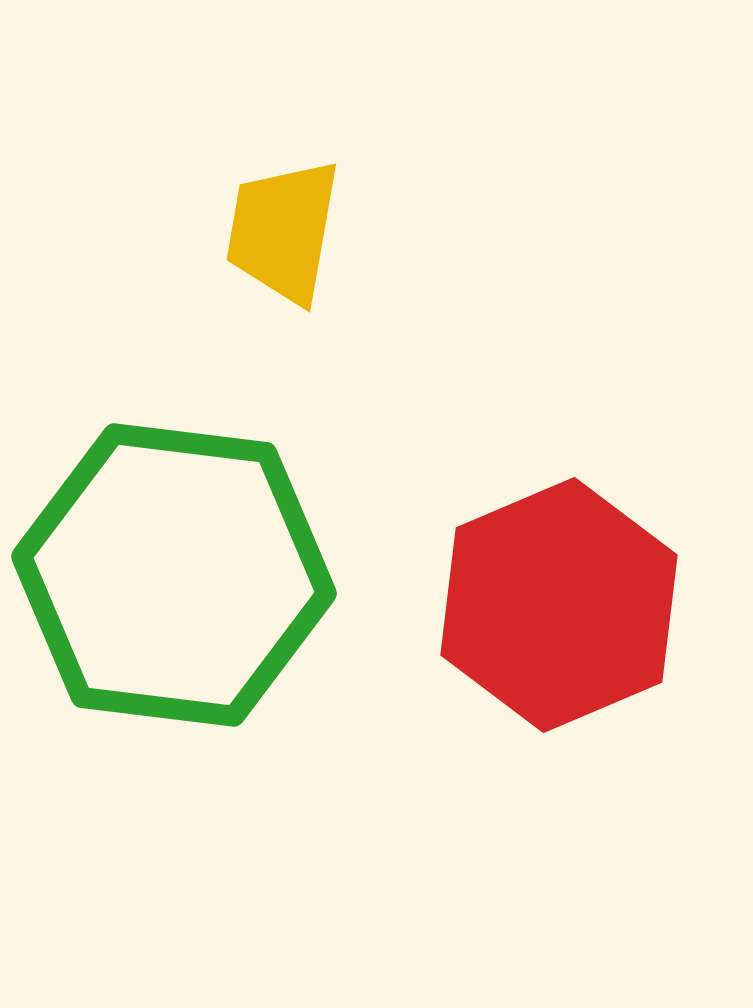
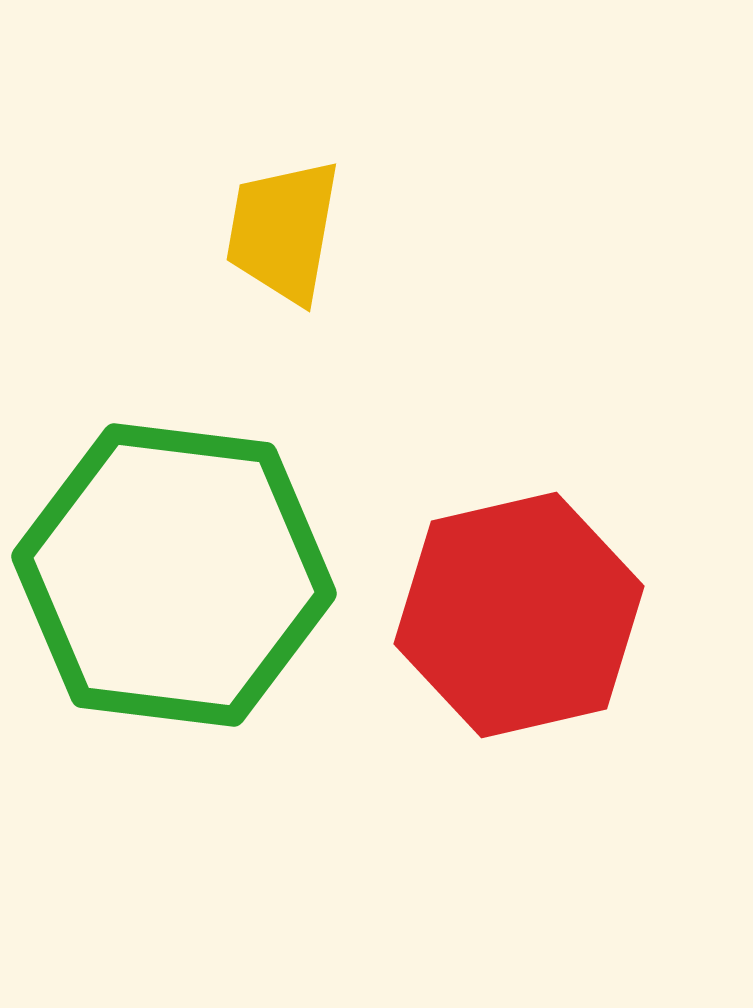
red hexagon: moved 40 px left, 10 px down; rotated 10 degrees clockwise
